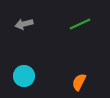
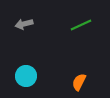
green line: moved 1 px right, 1 px down
cyan circle: moved 2 px right
